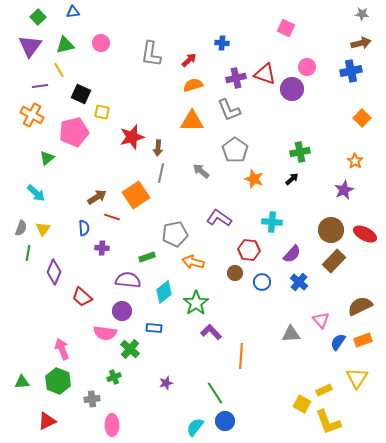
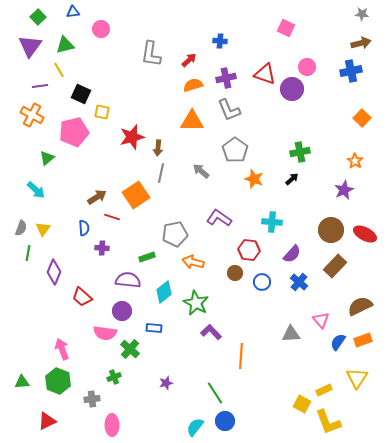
pink circle at (101, 43): moved 14 px up
blue cross at (222, 43): moved 2 px left, 2 px up
purple cross at (236, 78): moved 10 px left
cyan arrow at (36, 193): moved 3 px up
brown rectangle at (334, 261): moved 1 px right, 5 px down
green star at (196, 303): rotated 10 degrees counterclockwise
